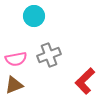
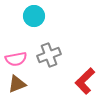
brown triangle: moved 3 px right, 1 px up
